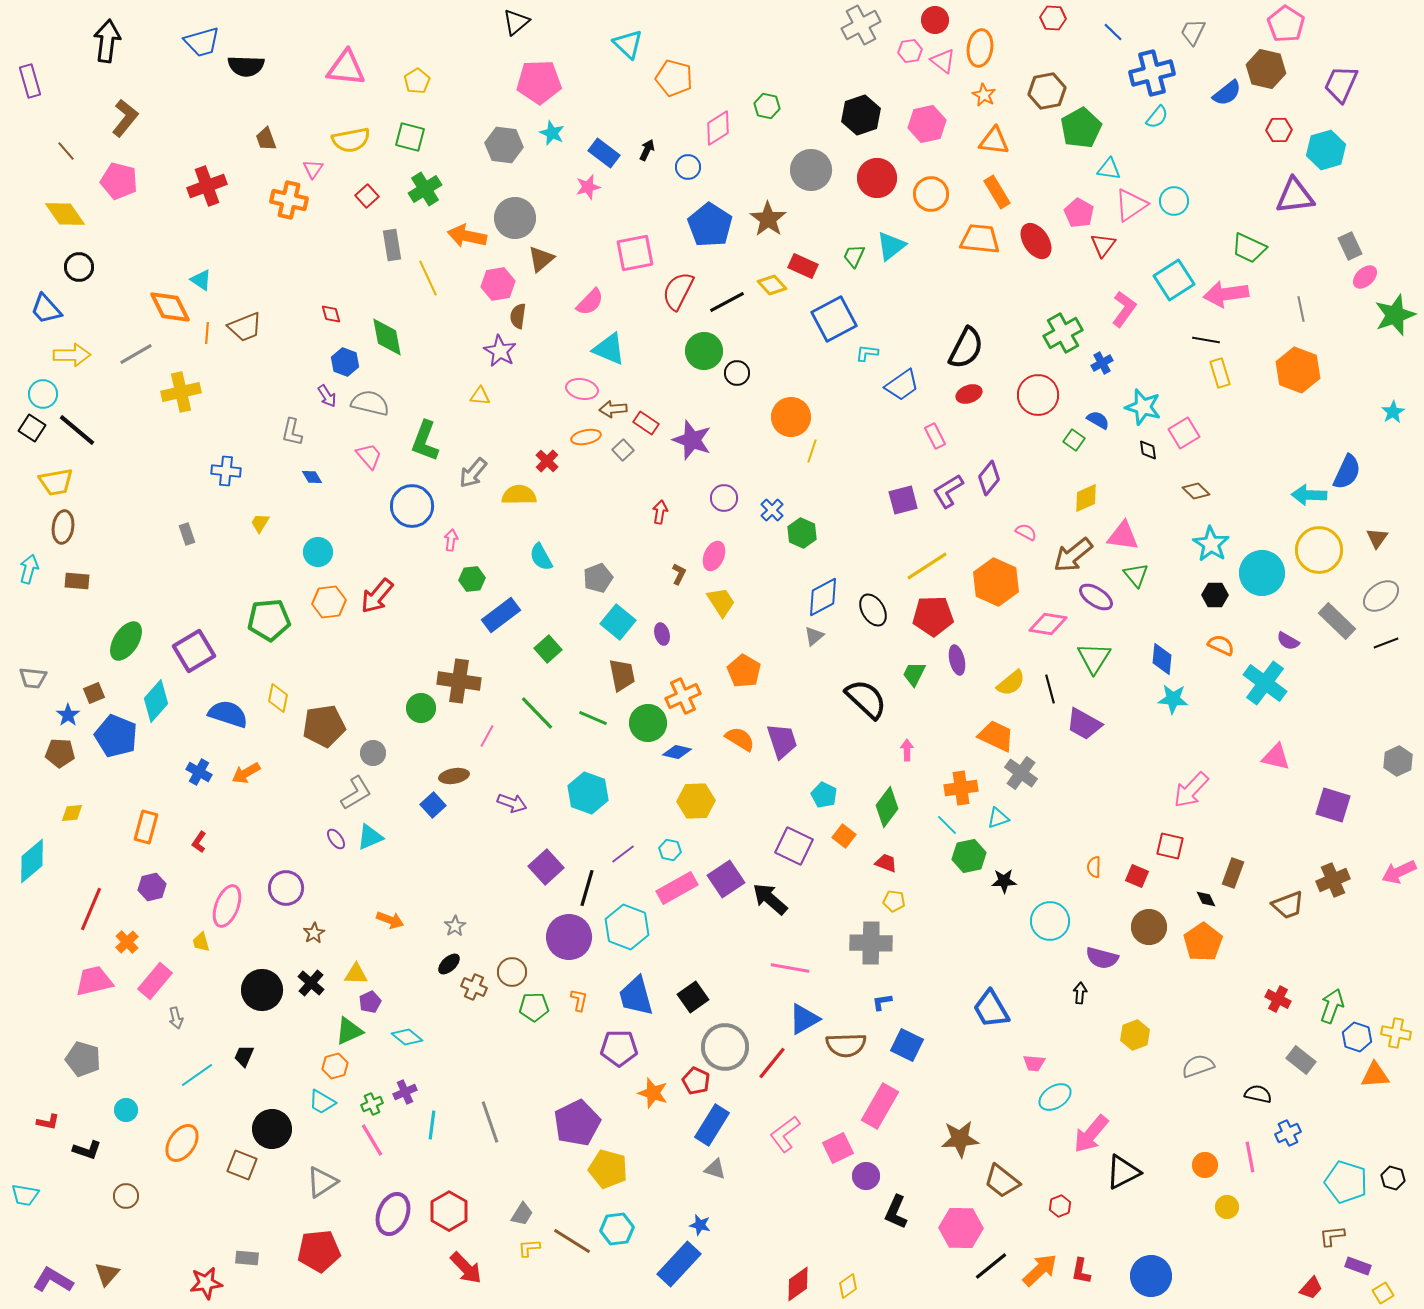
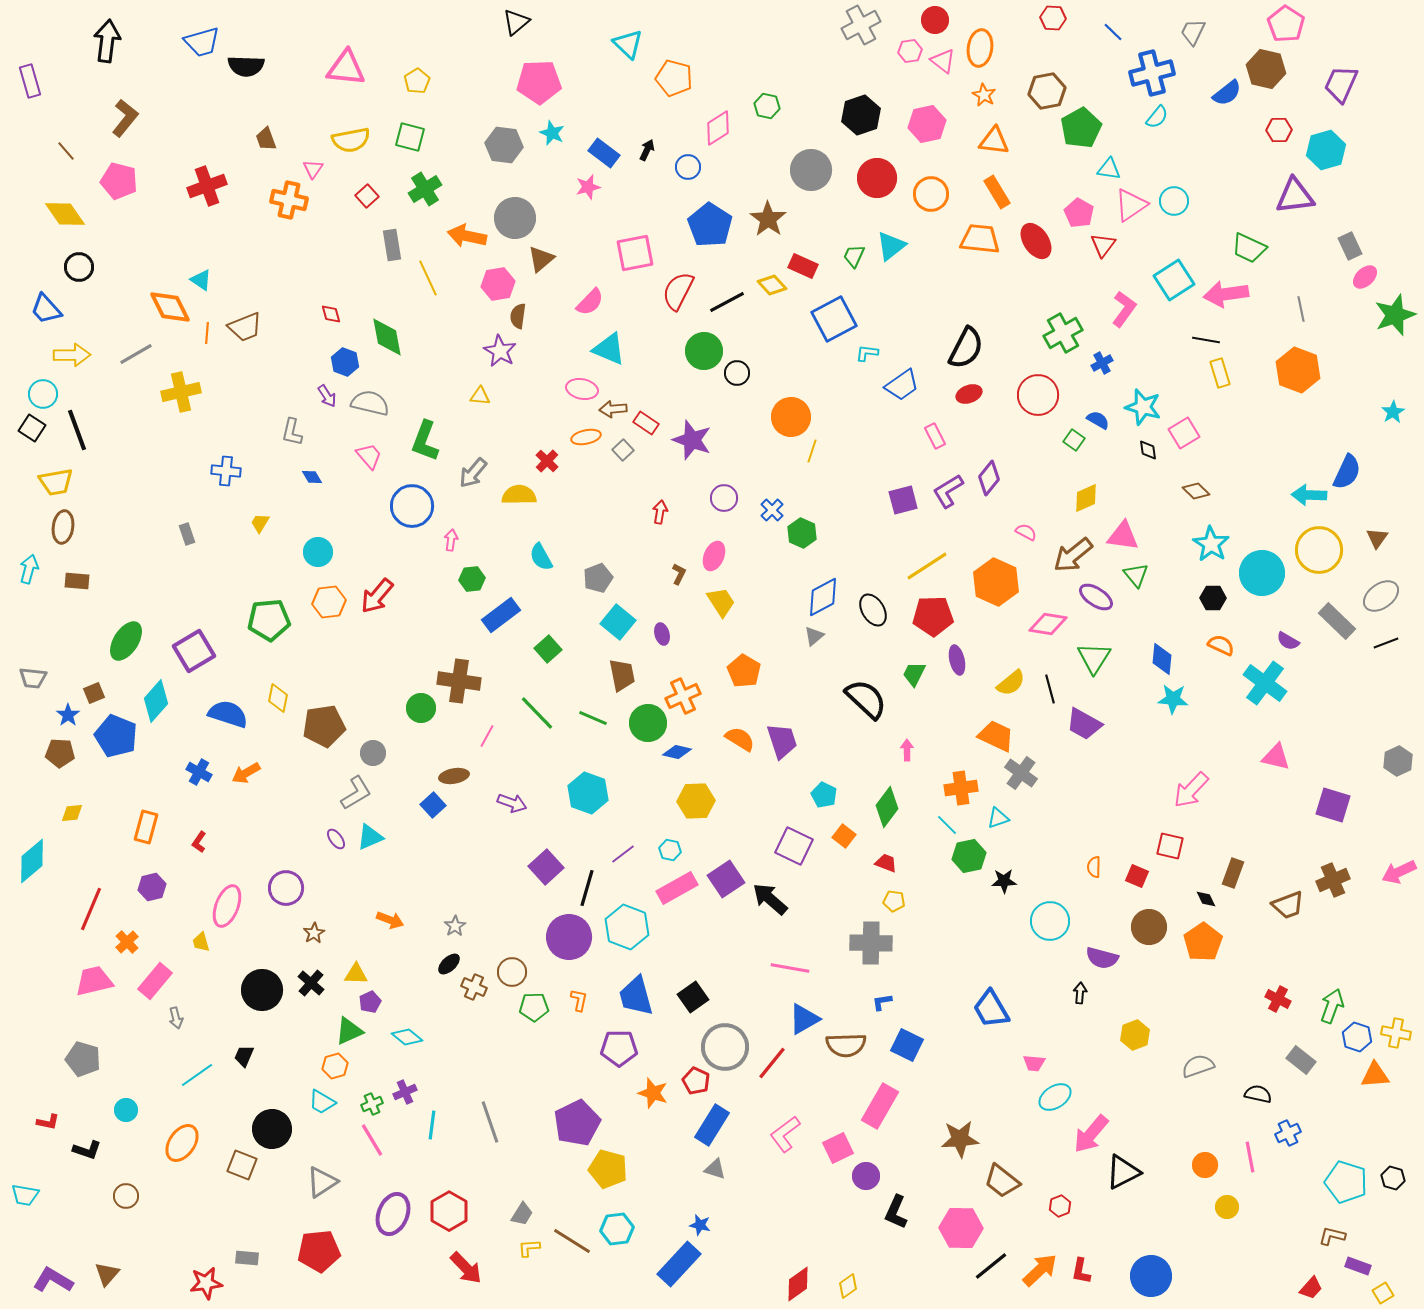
black line at (77, 430): rotated 30 degrees clockwise
black hexagon at (1215, 595): moved 2 px left, 3 px down
brown L-shape at (1332, 1236): rotated 20 degrees clockwise
